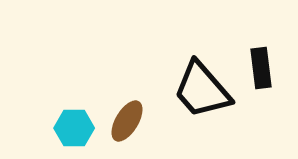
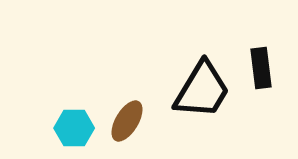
black trapezoid: rotated 108 degrees counterclockwise
